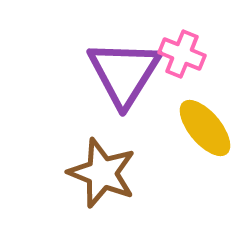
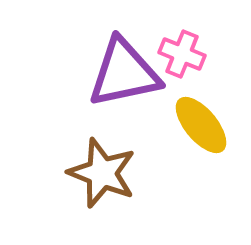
purple triangle: rotated 46 degrees clockwise
yellow ellipse: moved 4 px left, 3 px up
